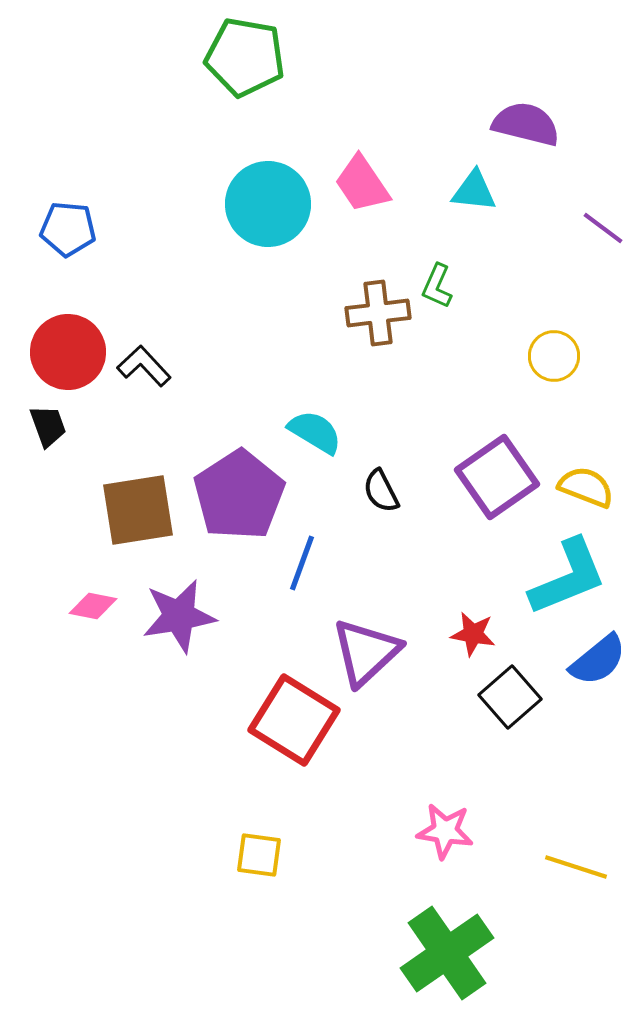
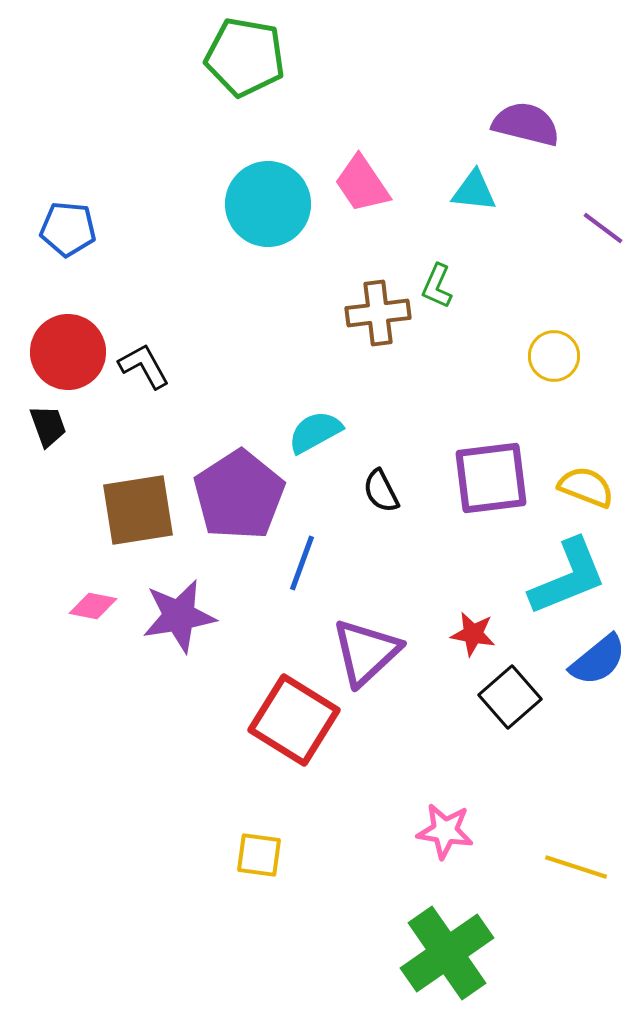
black L-shape: rotated 14 degrees clockwise
cyan semicircle: rotated 60 degrees counterclockwise
purple square: moved 6 px left, 1 px down; rotated 28 degrees clockwise
